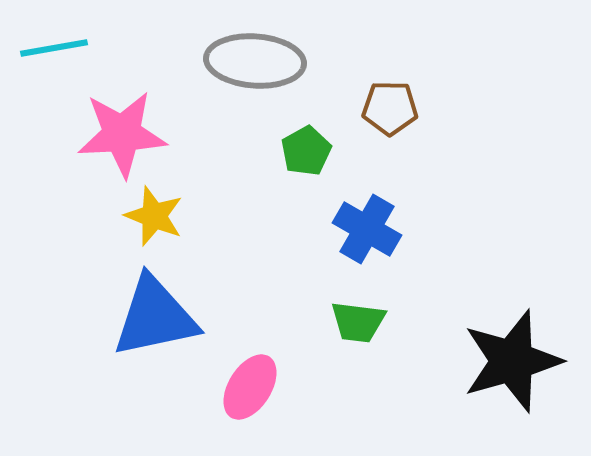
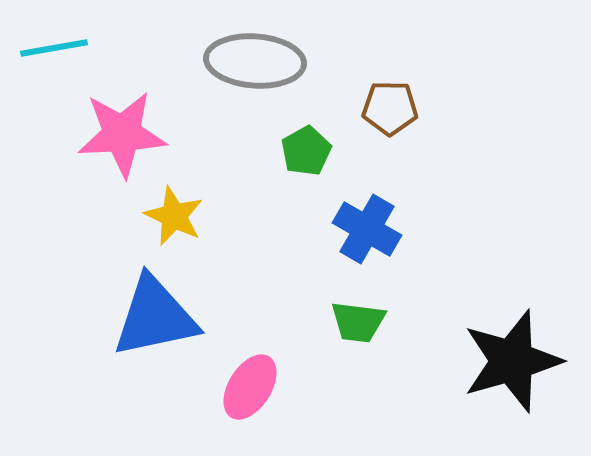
yellow star: moved 20 px right; rotated 4 degrees clockwise
